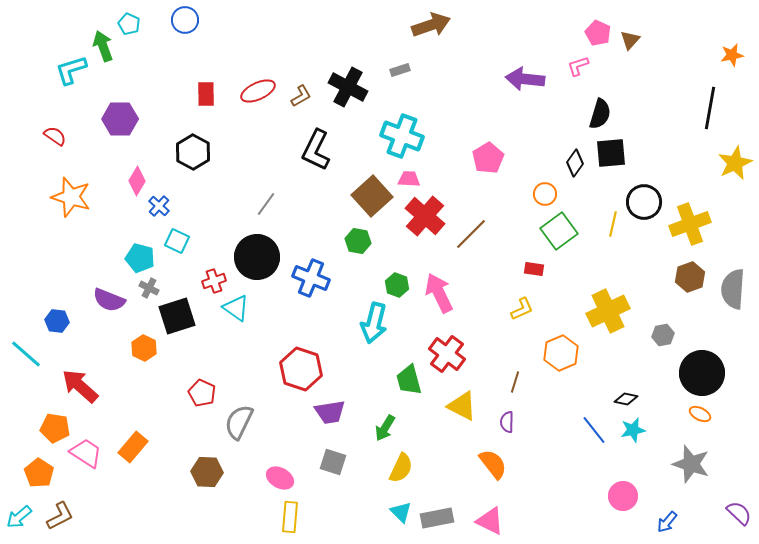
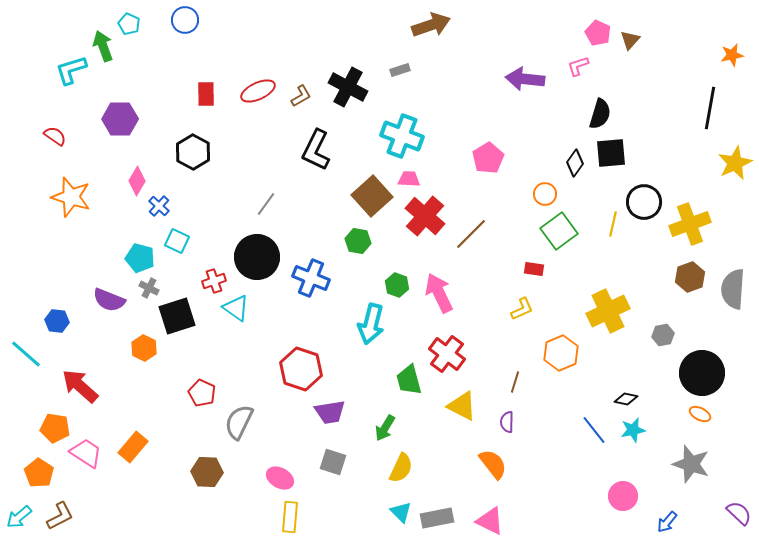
cyan arrow at (374, 323): moved 3 px left, 1 px down
